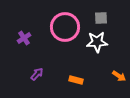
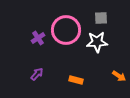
pink circle: moved 1 px right, 3 px down
purple cross: moved 14 px right
